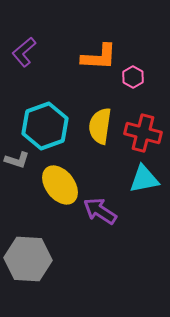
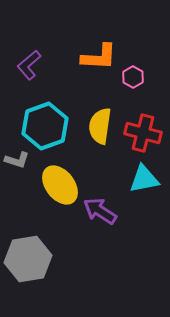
purple L-shape: moved 5 px right, 13 px down
gray hexagon: rotated 12 degrees counterclockwise
